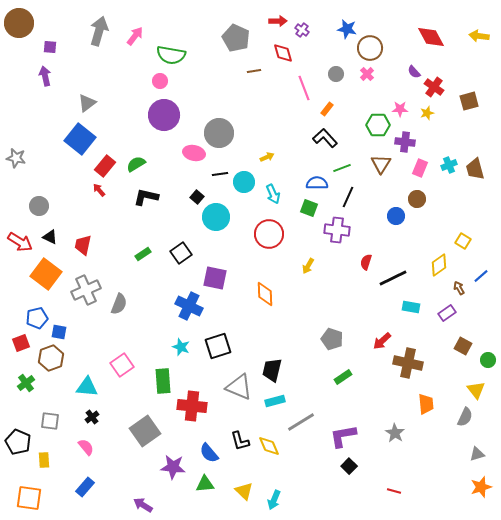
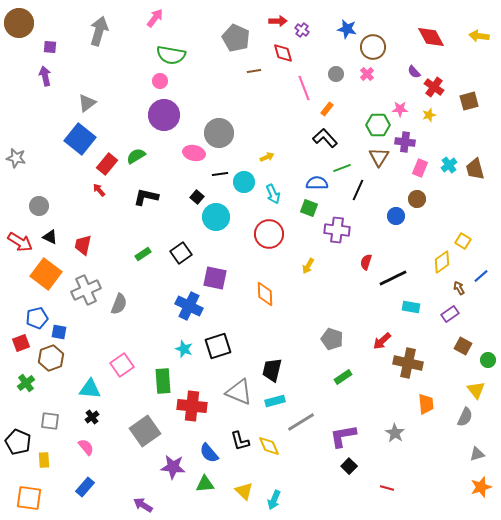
pink arrow at (135, 36): moved 20 px right, 18 px up
brown circle at (370, 48): moved 3 px right, 1 px up
yellow star at (427, 113): moved 2 px right, 2 px down
green semicircle at (136, 164): moved 8 px up
brown triangle at (381, 164): moved 2 px left, 7 px up
cyan cross at (449, 165): rotated 14 degrees counterclockwise
red rectangle at (105, 166): moved 2 px right, 2 px up
black line at (348, 197): moved 10 px right, 7 px up
yellow diamond at (439, 265): moved 3 px right, 3 px up
purple rectangle at (447, 313): moved 3 px right, 1 px down
cyan star at (181, 347): moved 3 px right, 2 px down
cyan triangle at (87, 387): moved 3 px right, 2 px down
gray triangle at (239, 387): moved 5 px down
red line at (394, 491): moved 7 px left, 3 px up
